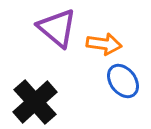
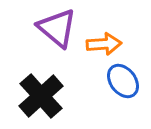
orange arrow: rotated 12 degrees counterclockwise
black cross: moved 6 px right, 6 px up
